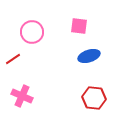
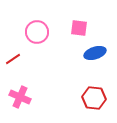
pink square: moved 2 px down
pink circle: moved 5 px right
blue ellipse: moved 6 px right, 3 px up
pink cross: moved 2 px left, 1 px down
